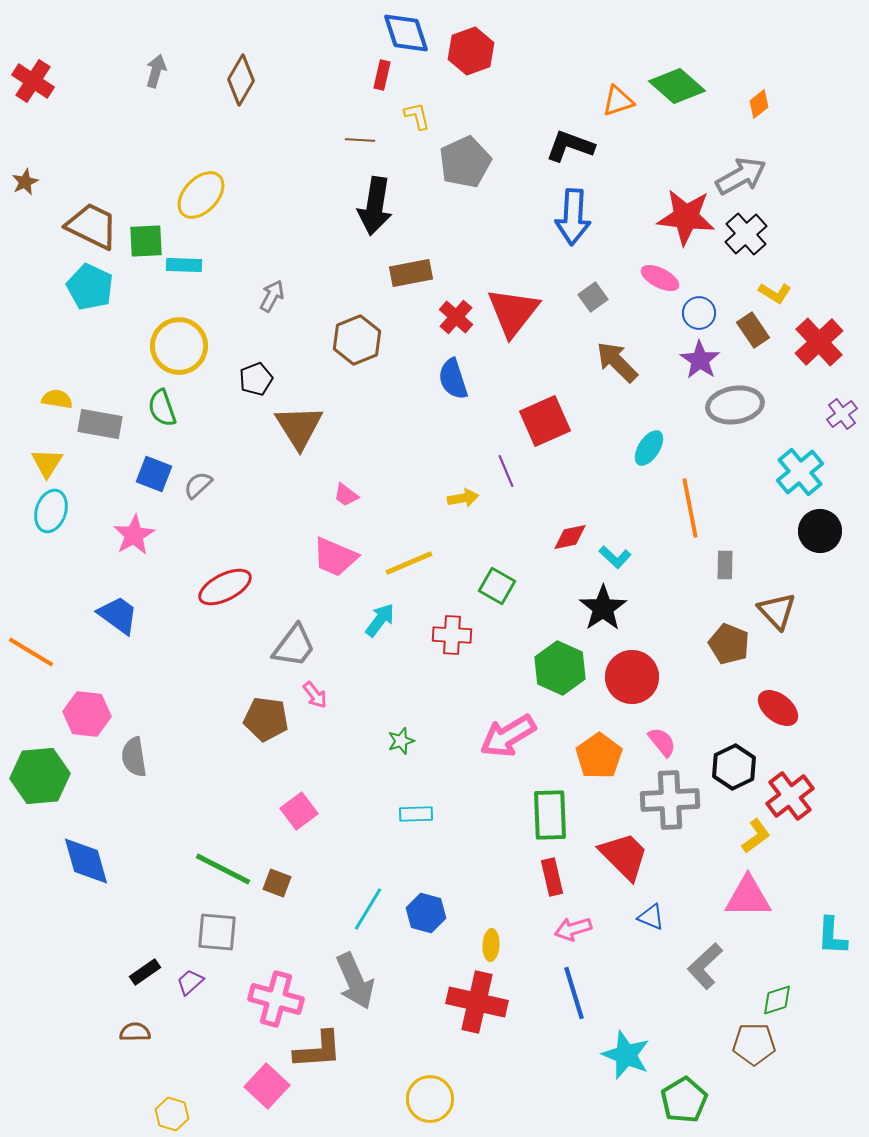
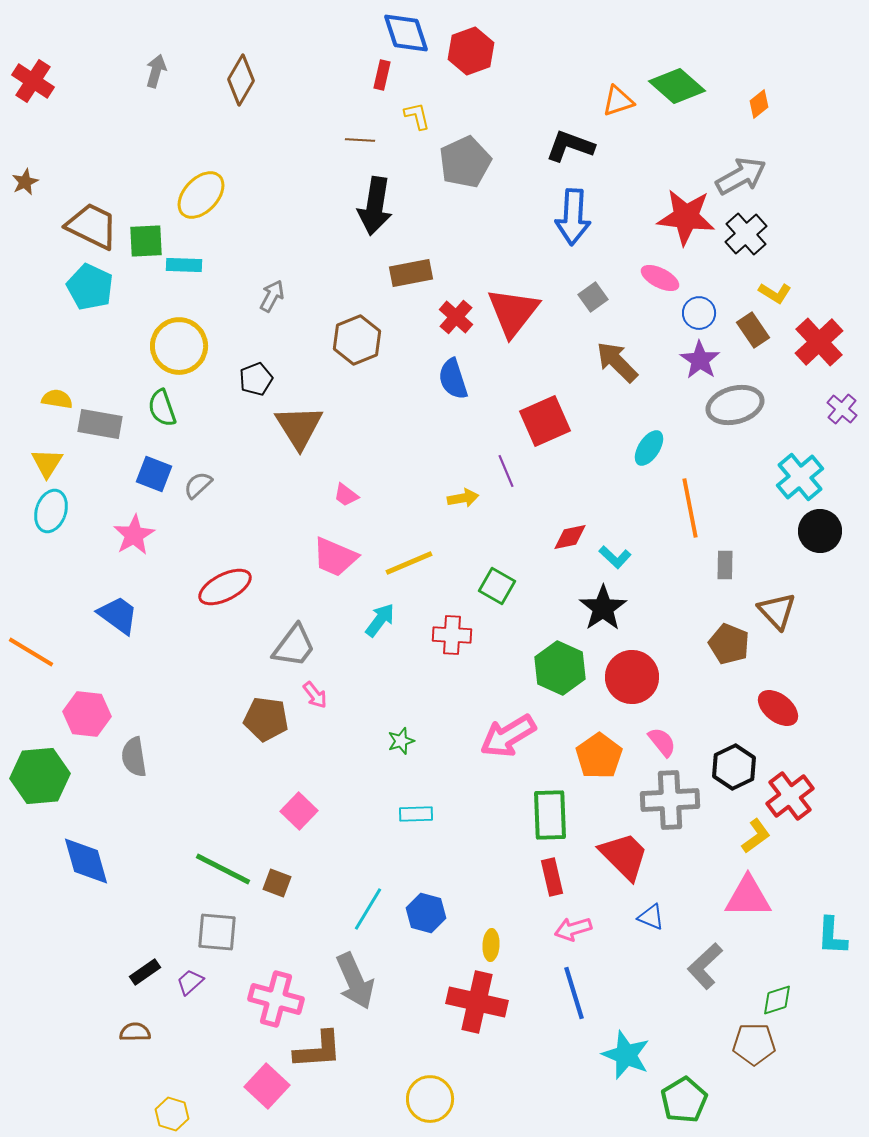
gray ellipse at (735, 405): rotated 6 degrees counterclockwise
purple cross at (842, 414): moved 5 px up; rotated 12 degrees counterclockwise
cyan cross at (800, 472): moved 5 px down
pink square at (299, 811): rotated 9 degrees counterclockwise
